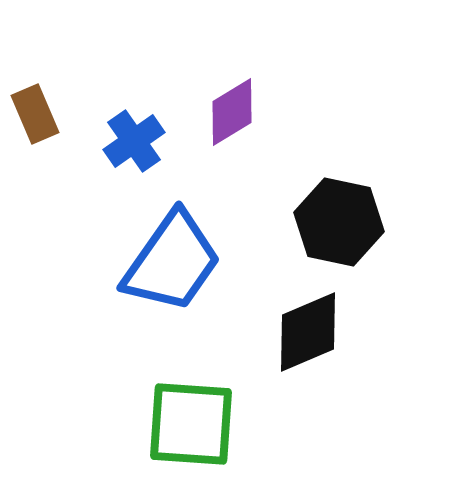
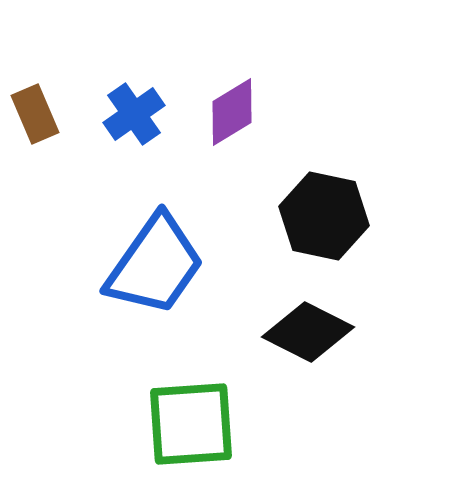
blue cross: moved 27 px up
black hexagon: moved 15 px left, 6 px up
blue trapezoid: moved 17 px left, 3 px down
black diamond: rotated 50 degrees clockwise
green square: rotated 8 degrees counterclockwise
